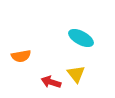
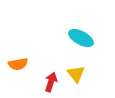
orange semicircle: moved 3 px left, 8 px down
red arrow: rotated 90 degrees clockwise
